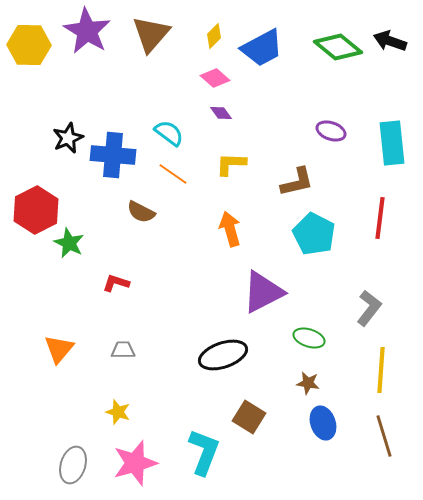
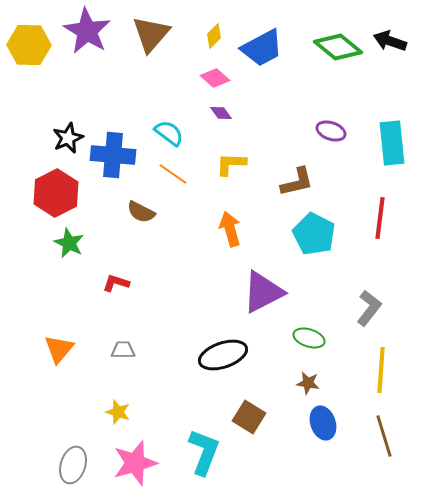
red hexagon: moved 20 px right, 17 px up
